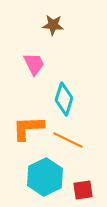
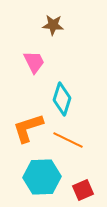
pink trapezoid: moved 2 px up
cyan diamond: moved 2 px left
orange L-shape: rotated 16 degrees counterclockwise
cyan hexagon: moved 3 px left; rotated 24 degrees clockwise
red square: rotated 15 degrees counterclockwise
